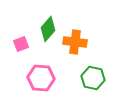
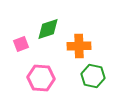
green diamond: rotated 30 degrees clockwise
orange cross: moved 4 px right, 4 px down; rotated 10 degrees counterclockwise
green hexagon: moved 2 px up
